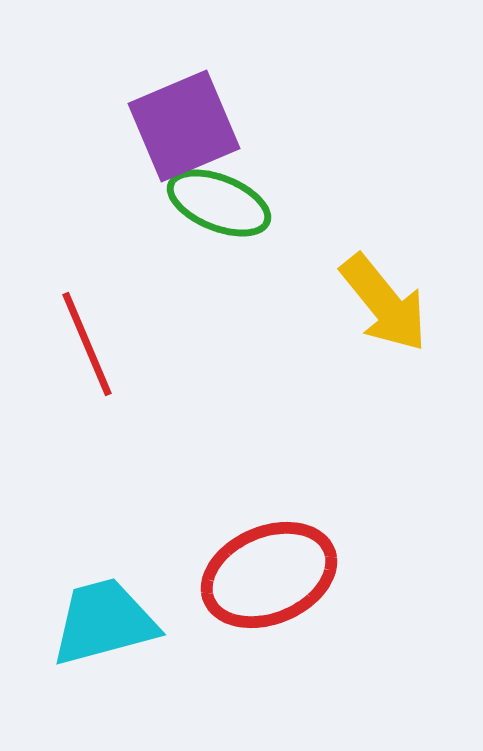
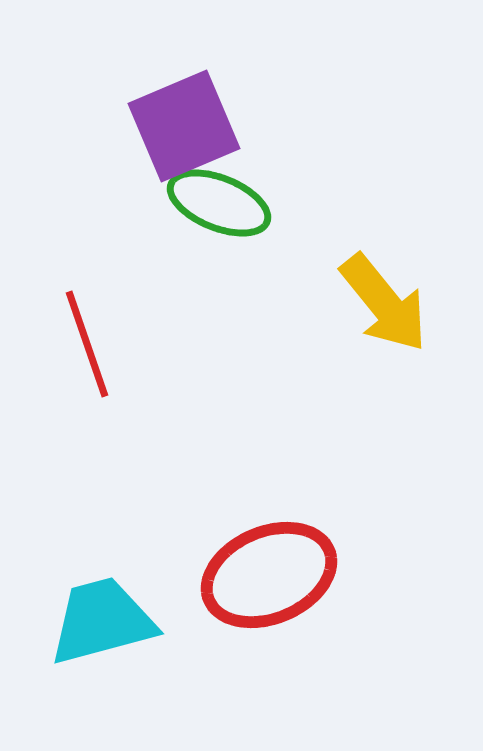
red line: rotated 4 degrees clockwise
cyan trapezoid: moved 2 px left, 1 px up
